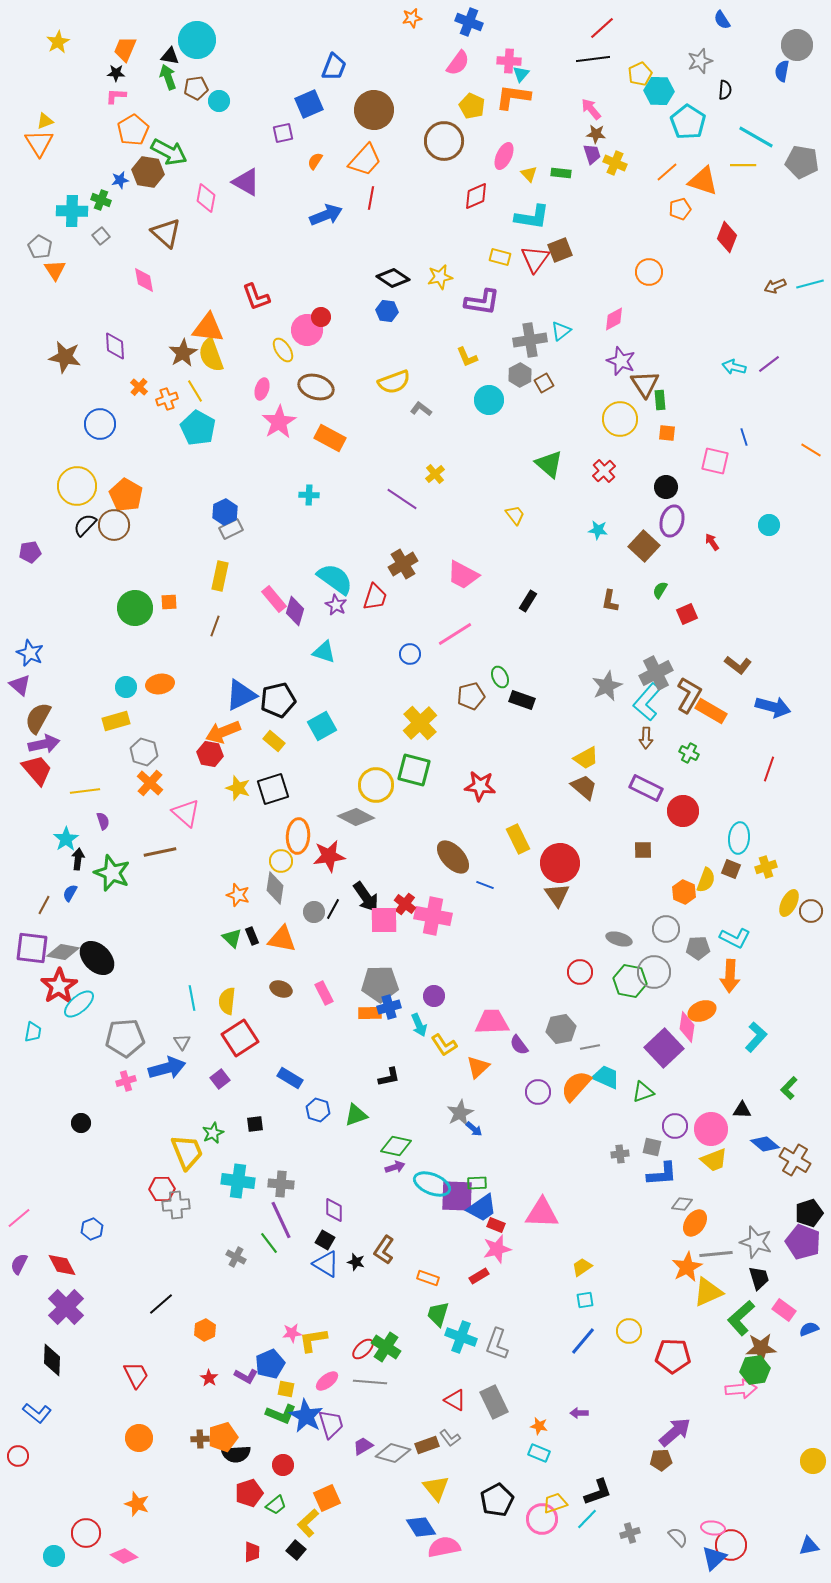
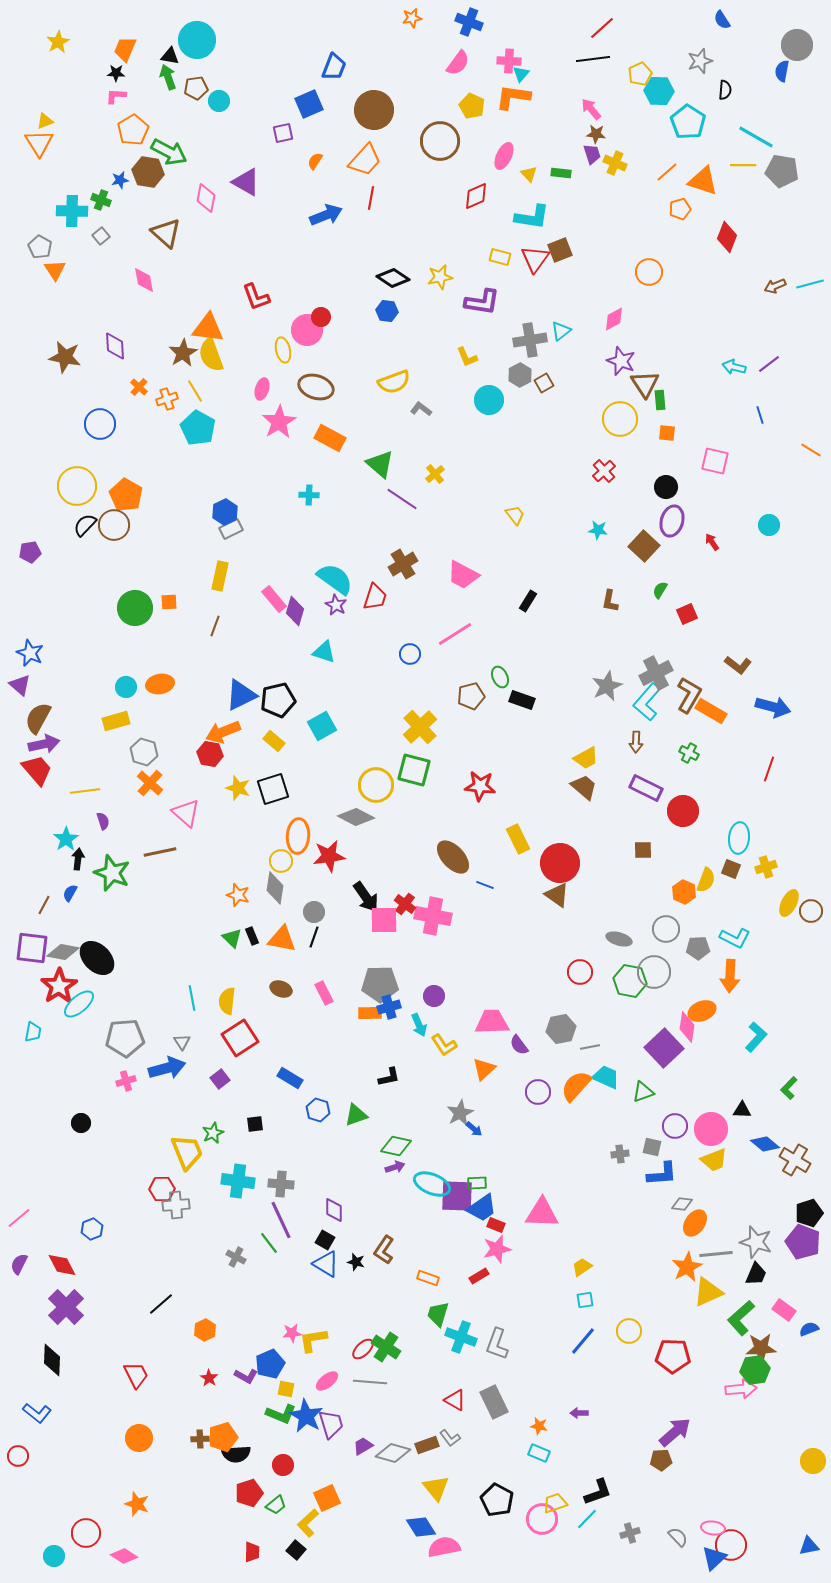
brown circle at (444, 141): moved 4 px left
gray pentagon at (802, 162): moved 20 px left, 9 px down
yellow ellipse at (283, 350): rotated 20 degrees clockwise
blue line at (744, 437): moved 16 px right, 22 px up
green triangle at (549, 464): moved 169 px left
yellow cross at (420, 723): moved 4 px down
brown arrow at (646, 738): moved 10 px left, 4 px down
brown triangle at (557, 895): rotated 20 degrees counterclockwise
black line at (333, 909): moved 19 px left, 28 px down; rotated 10 degrees counterclockwise
orange triangle at (478, 1067): moved 6 px right, 2 px down
black trapezoid at (759, 1278): moved 3 px left, 4 px up; rotated 40 degrees clockwise
black pentagon at (497, 1500): rotated 16 degrees counterclockwise
